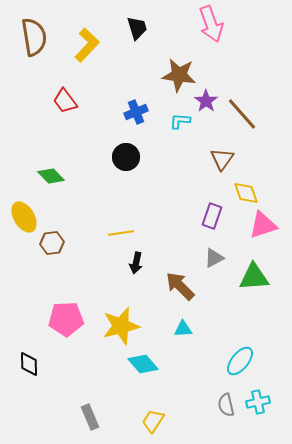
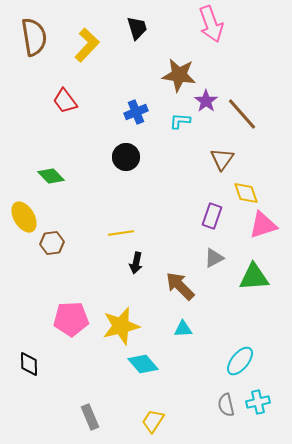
pink pentagon: moved 5 px right
